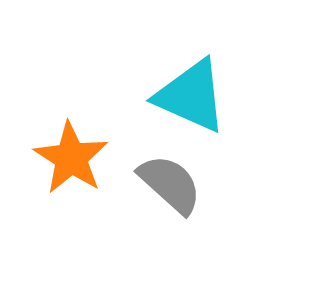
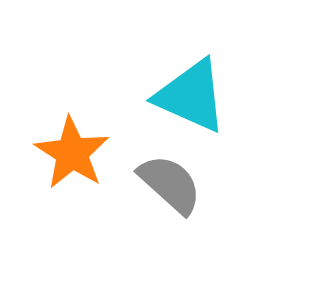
orange star: moved 1 px right, 5 px up
